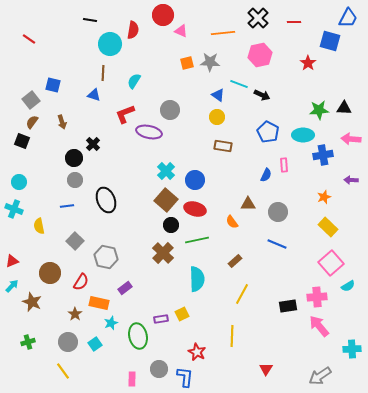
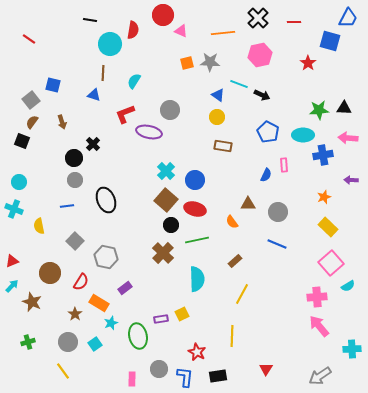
pink arrow at (351, 139): moved 3 px left, 1 px up
orange rectangle at (99, 303): rotated 18 degrees clockwise
black rectangle at (288, 306): moved 70 px left, 70 px down
